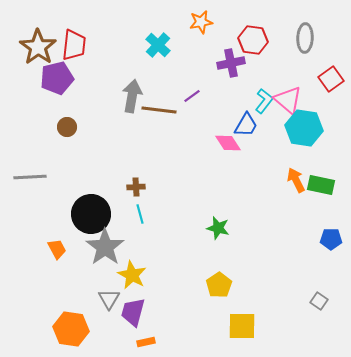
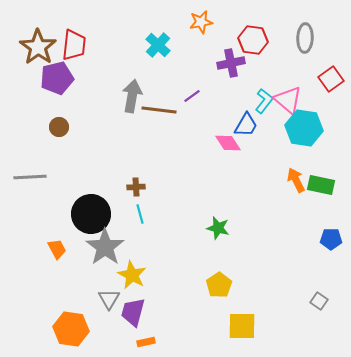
brown circle: moved 8 px left
